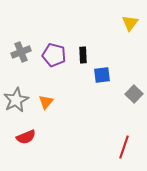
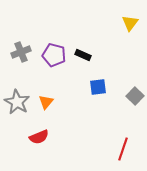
black rectangle: rotated 63 degrees counterclockwise
blue square: moved 4 px left, 12 px down
gray square: moved 1 px right, 2 px down
gray star: moved 1 px right, 2 px down; rotated 15 degrees counterclockwise
red semicircle: moved 13 px right
red line: moved 1 px left, 2 px down
